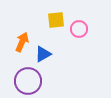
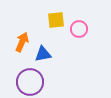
blue triangle: rotated 18 degrees clockwise
purple circle: moved 2 px right, 1 px down
